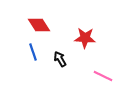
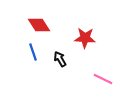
pink line: moved 3 px down
